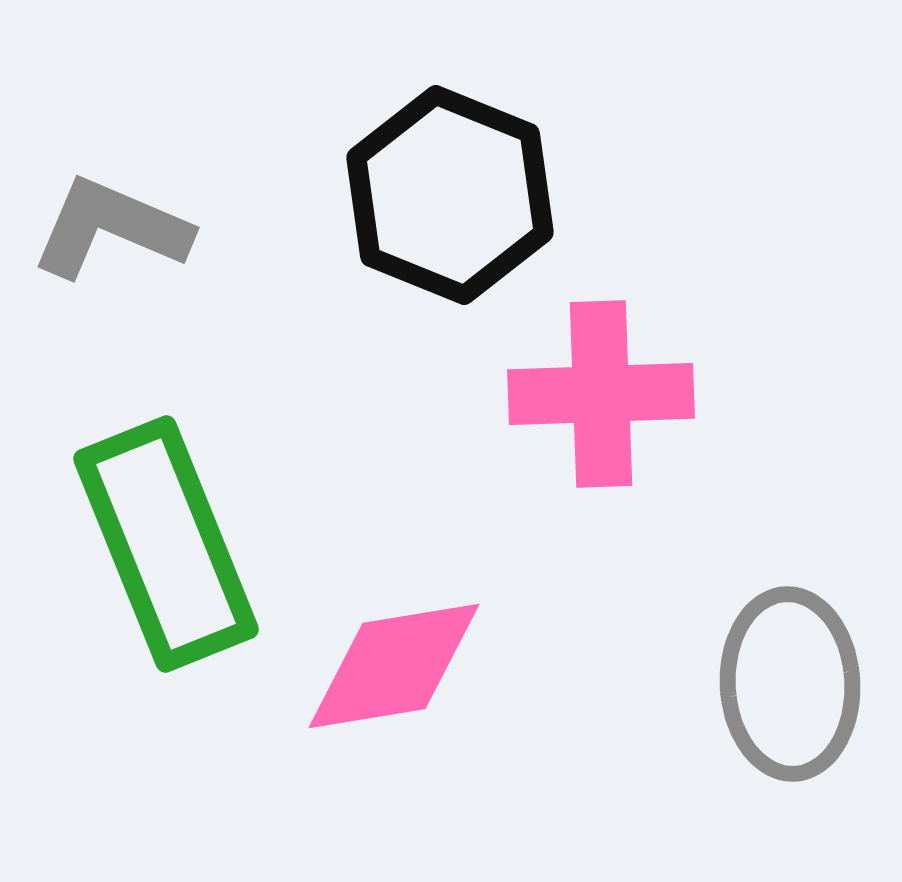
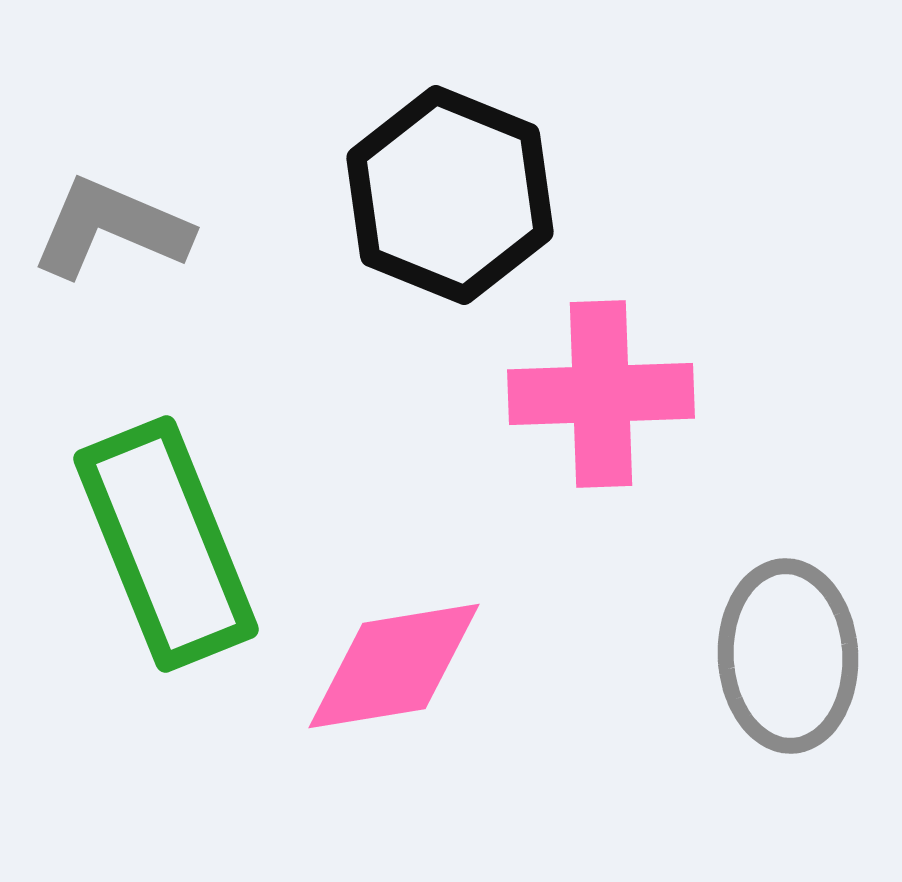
gray ellipse: moved 2 px left, 28 px up
